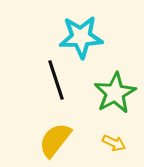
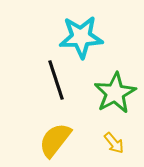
yellow arrow: rotated 25 degrees clockwise
